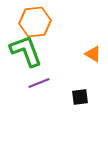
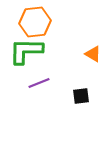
green L-shape: rotated 69 degrees counterclockwise
black square: moved 1 px right, 1 px up
